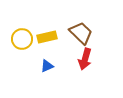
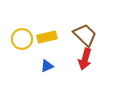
brown trapezoid: moved 4 px right, 2 px down
